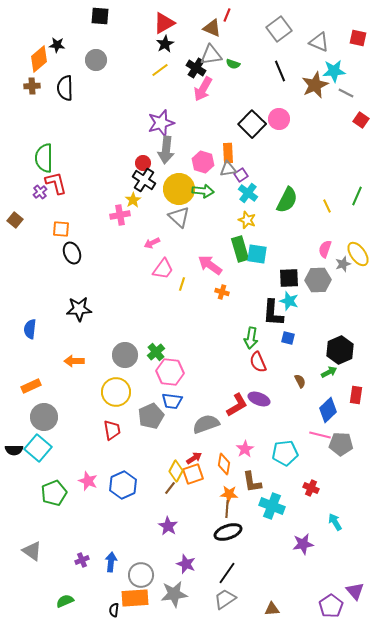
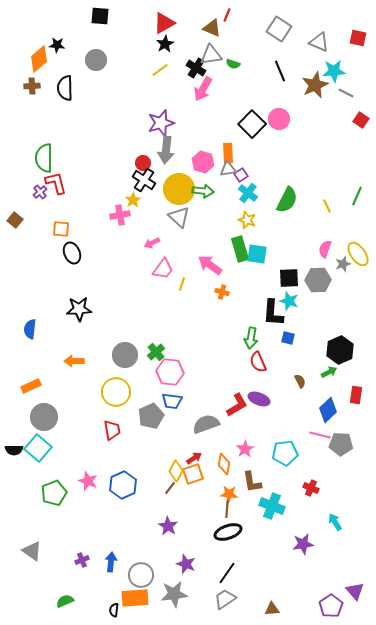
gray square at (279, 29): rotated 20 degrees counterclockwise
